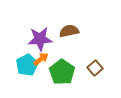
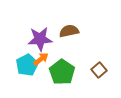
brown square: moved 4 px right, 2 px down
